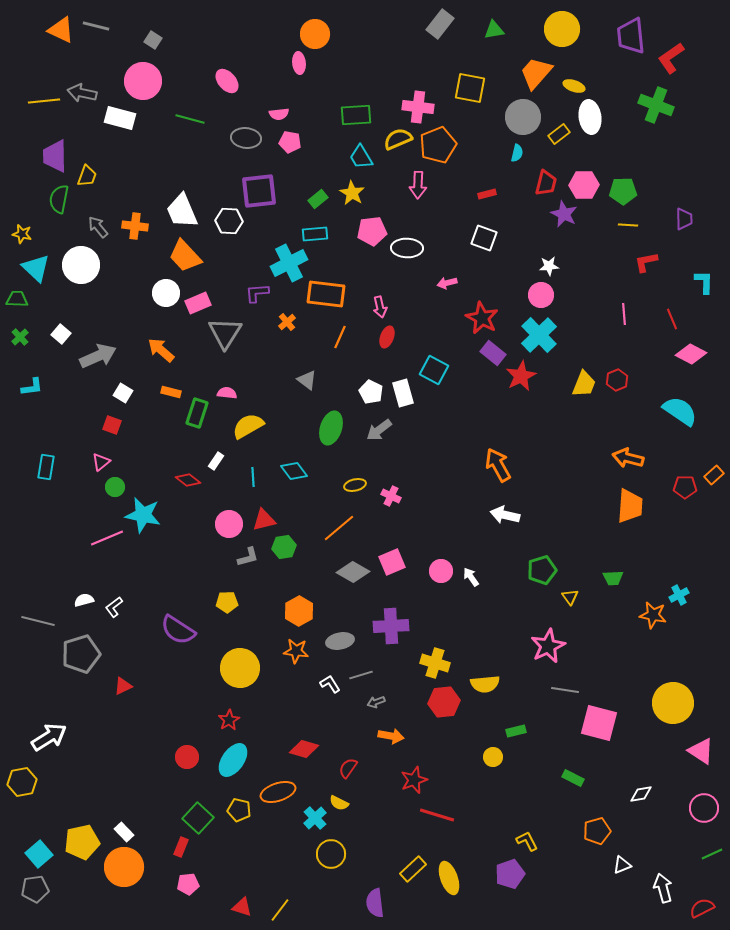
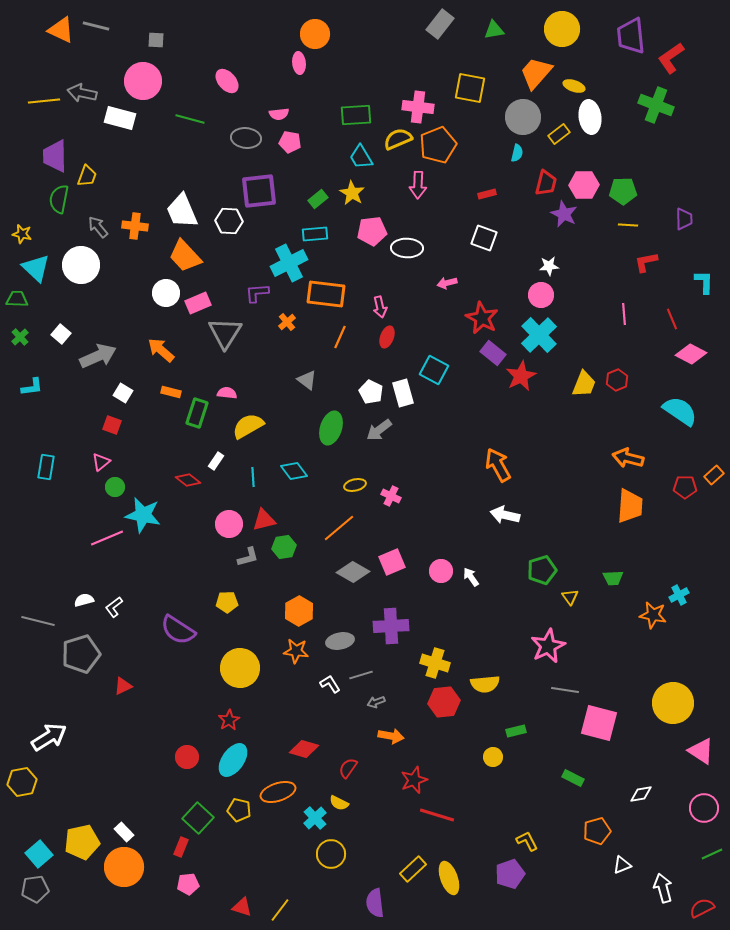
gray square at (153, 40): moved 3 px right; rotated 30 degrees counterclockwise
